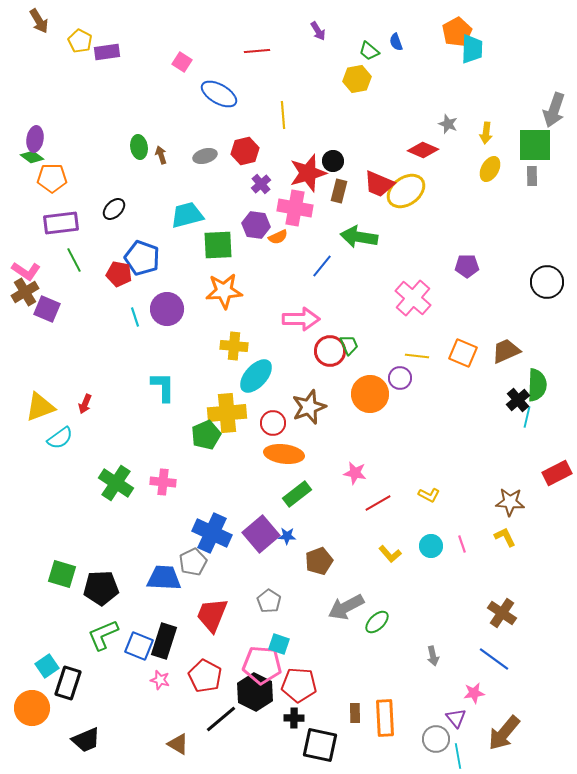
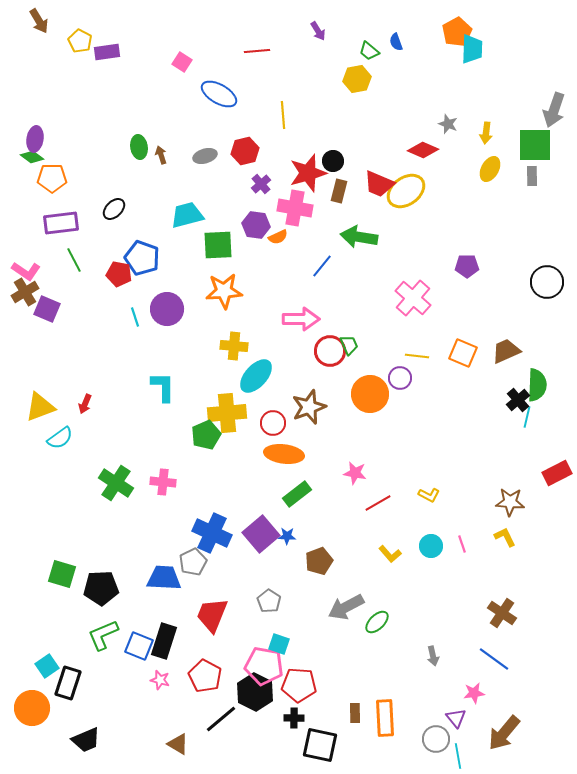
pink pentagon at (262, 665): moved 2 px right, 1 px down; rotated 6 degrees clockwise
